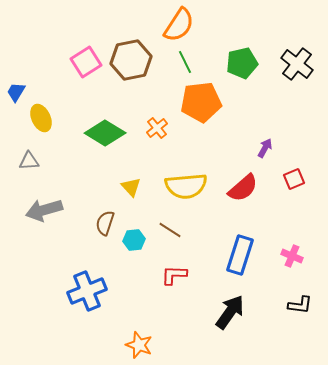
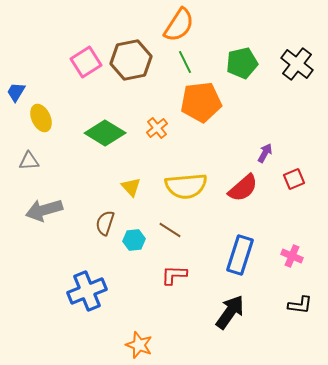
purple arrow: moved 5 px down
